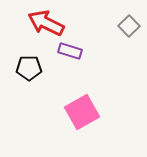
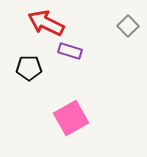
gray square: moved 1 px left
pink square: moved 11 px left, 6 px down
